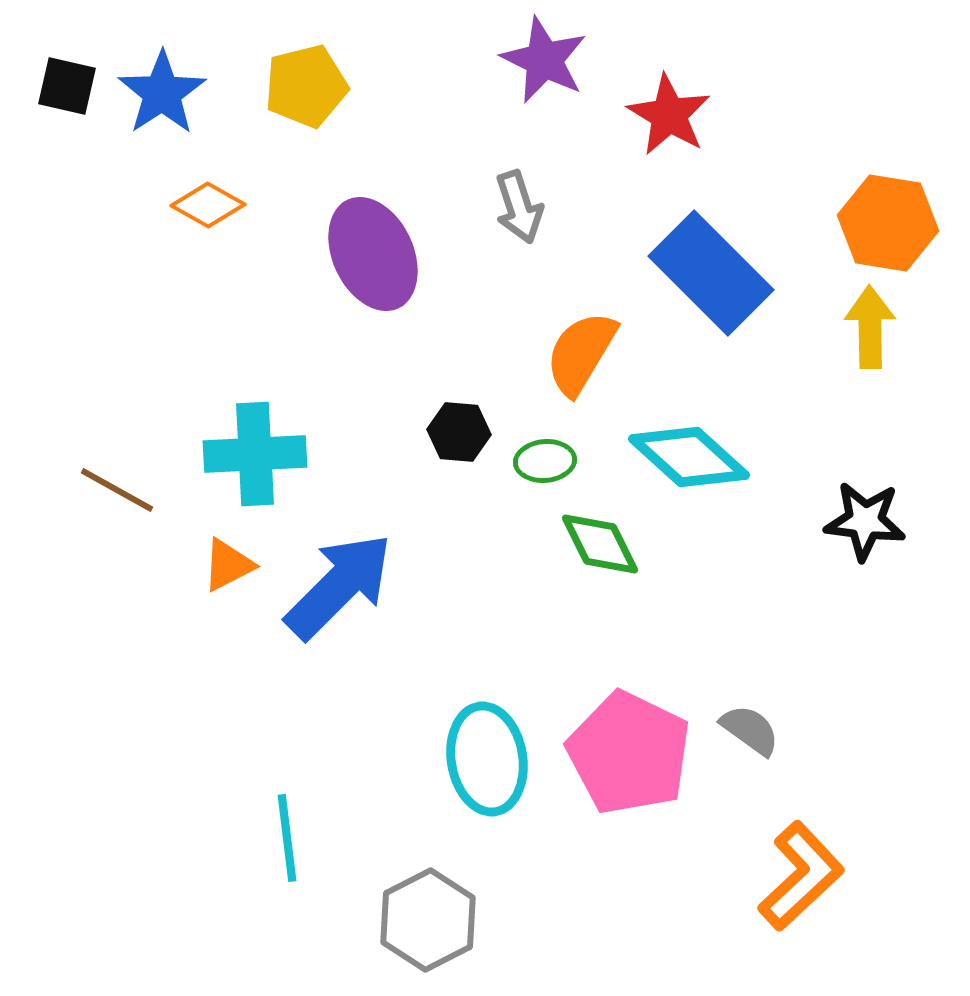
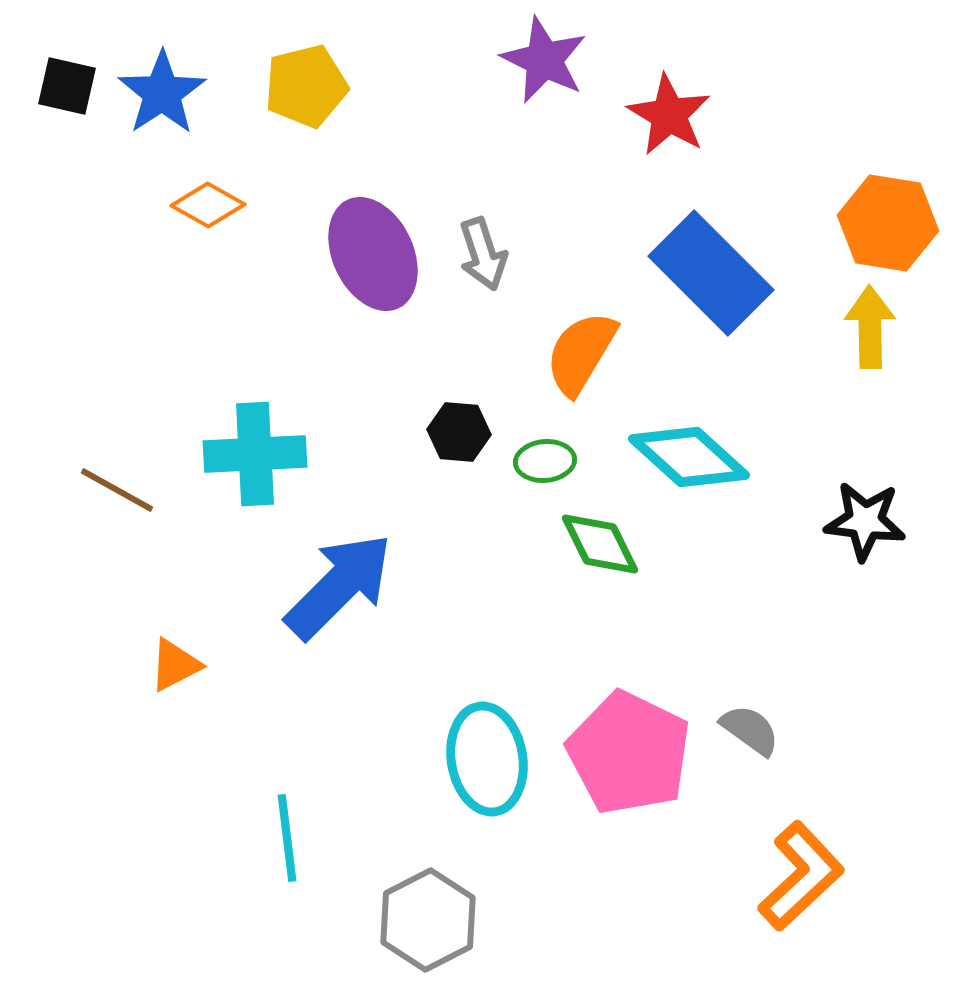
gray arrow: moved 36 px left, 47 px down
orange triangle: moved 53 px left, 100 px down
